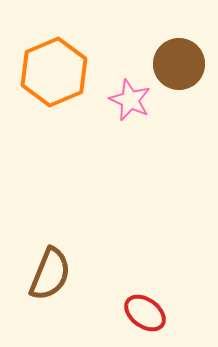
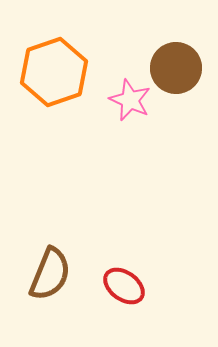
brown circle: moved 3 px left, 4 px down
orange hexagon: rotated 4 degrees clockwise
red ellipse: moved 21 px left, 27 px up
